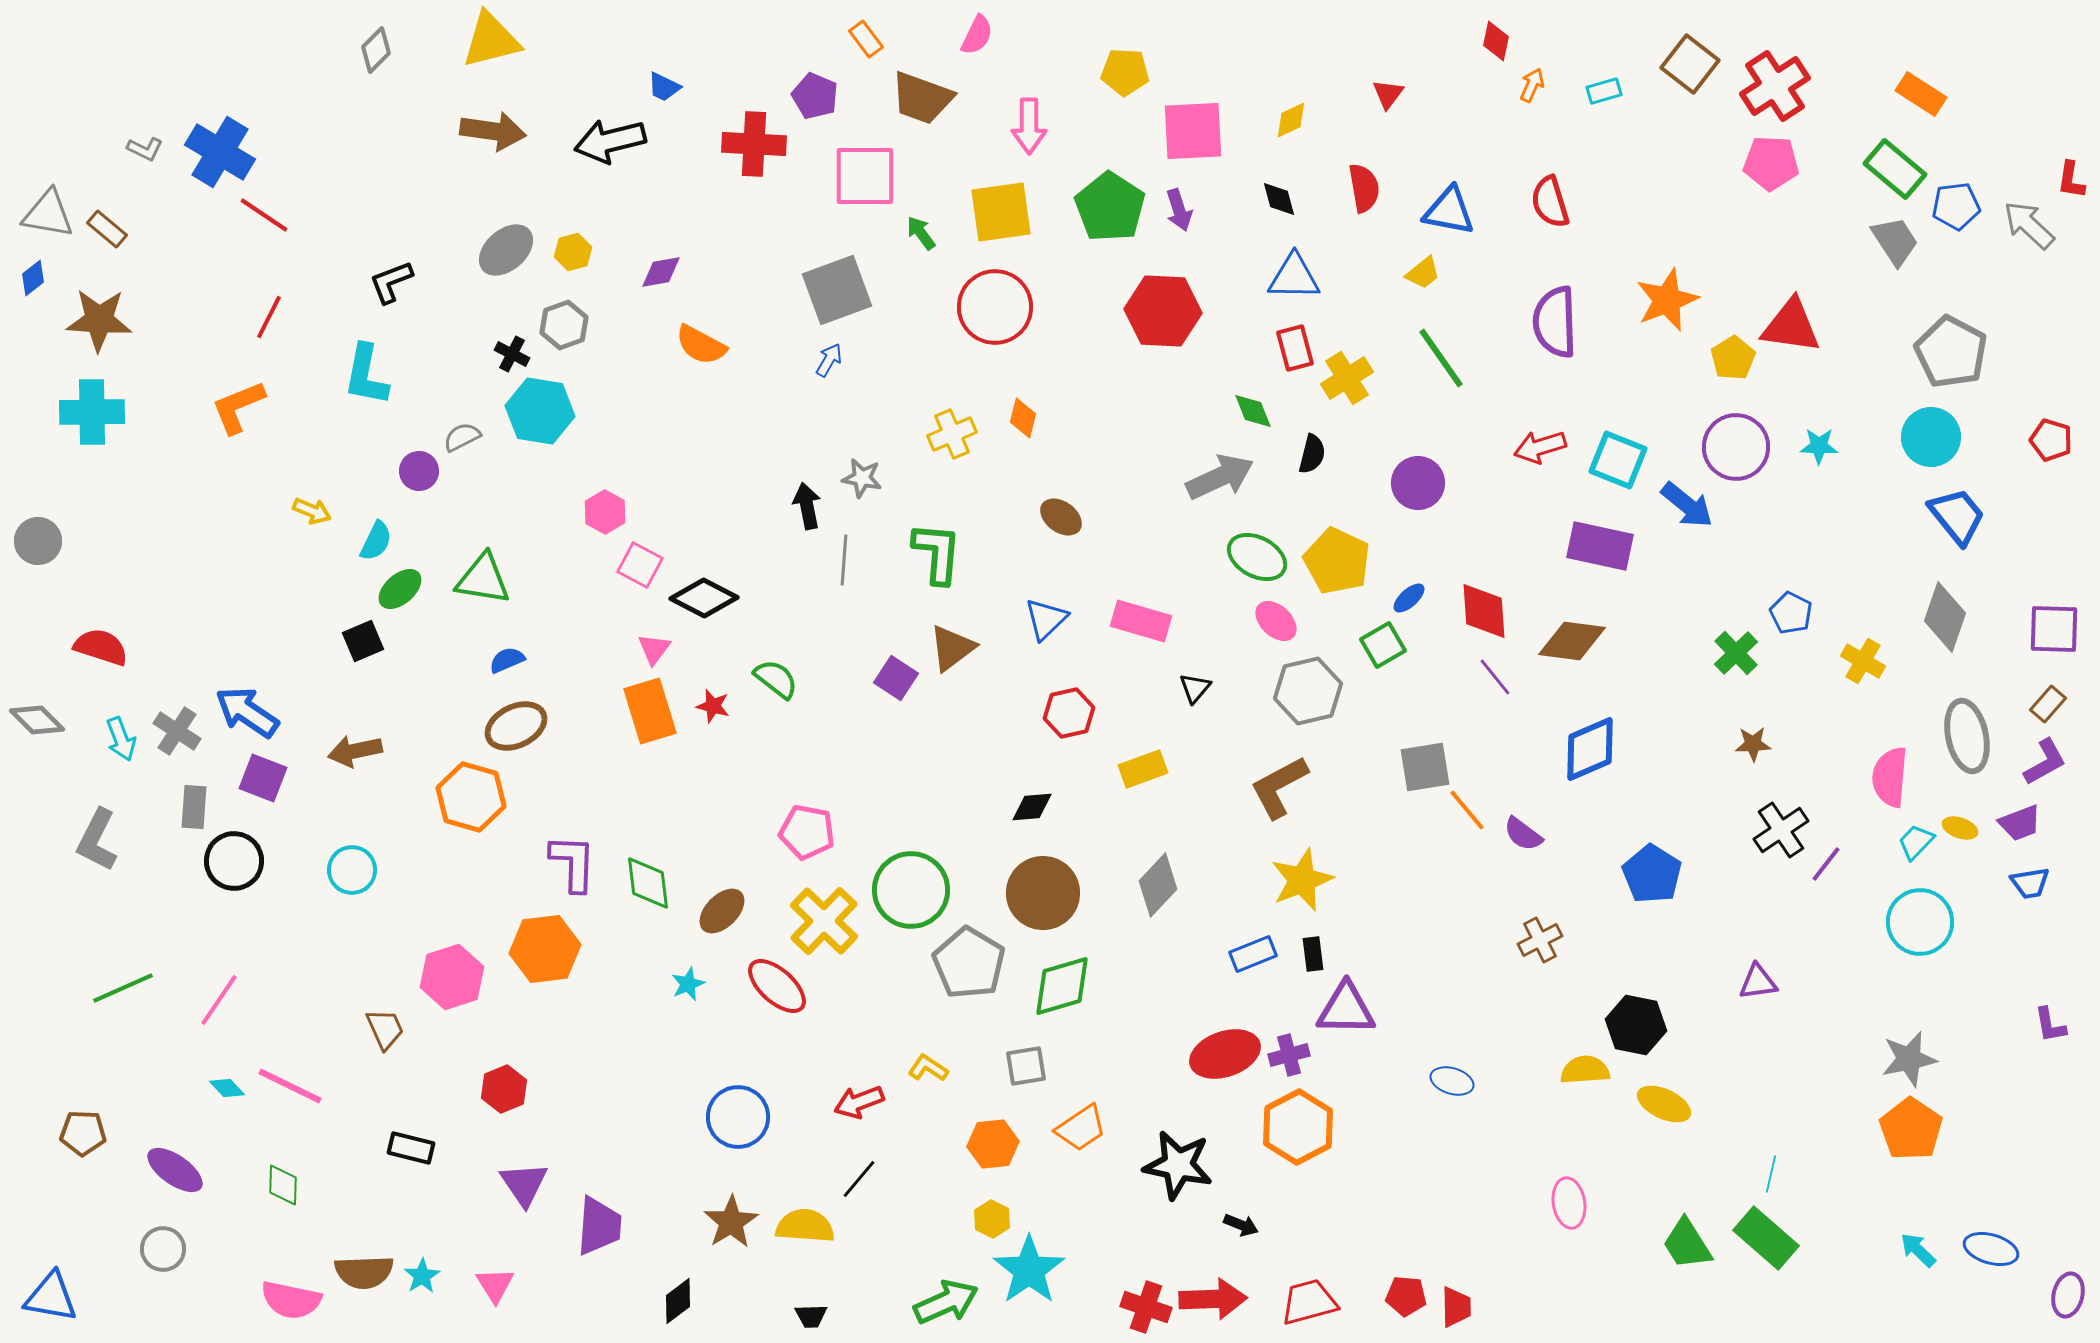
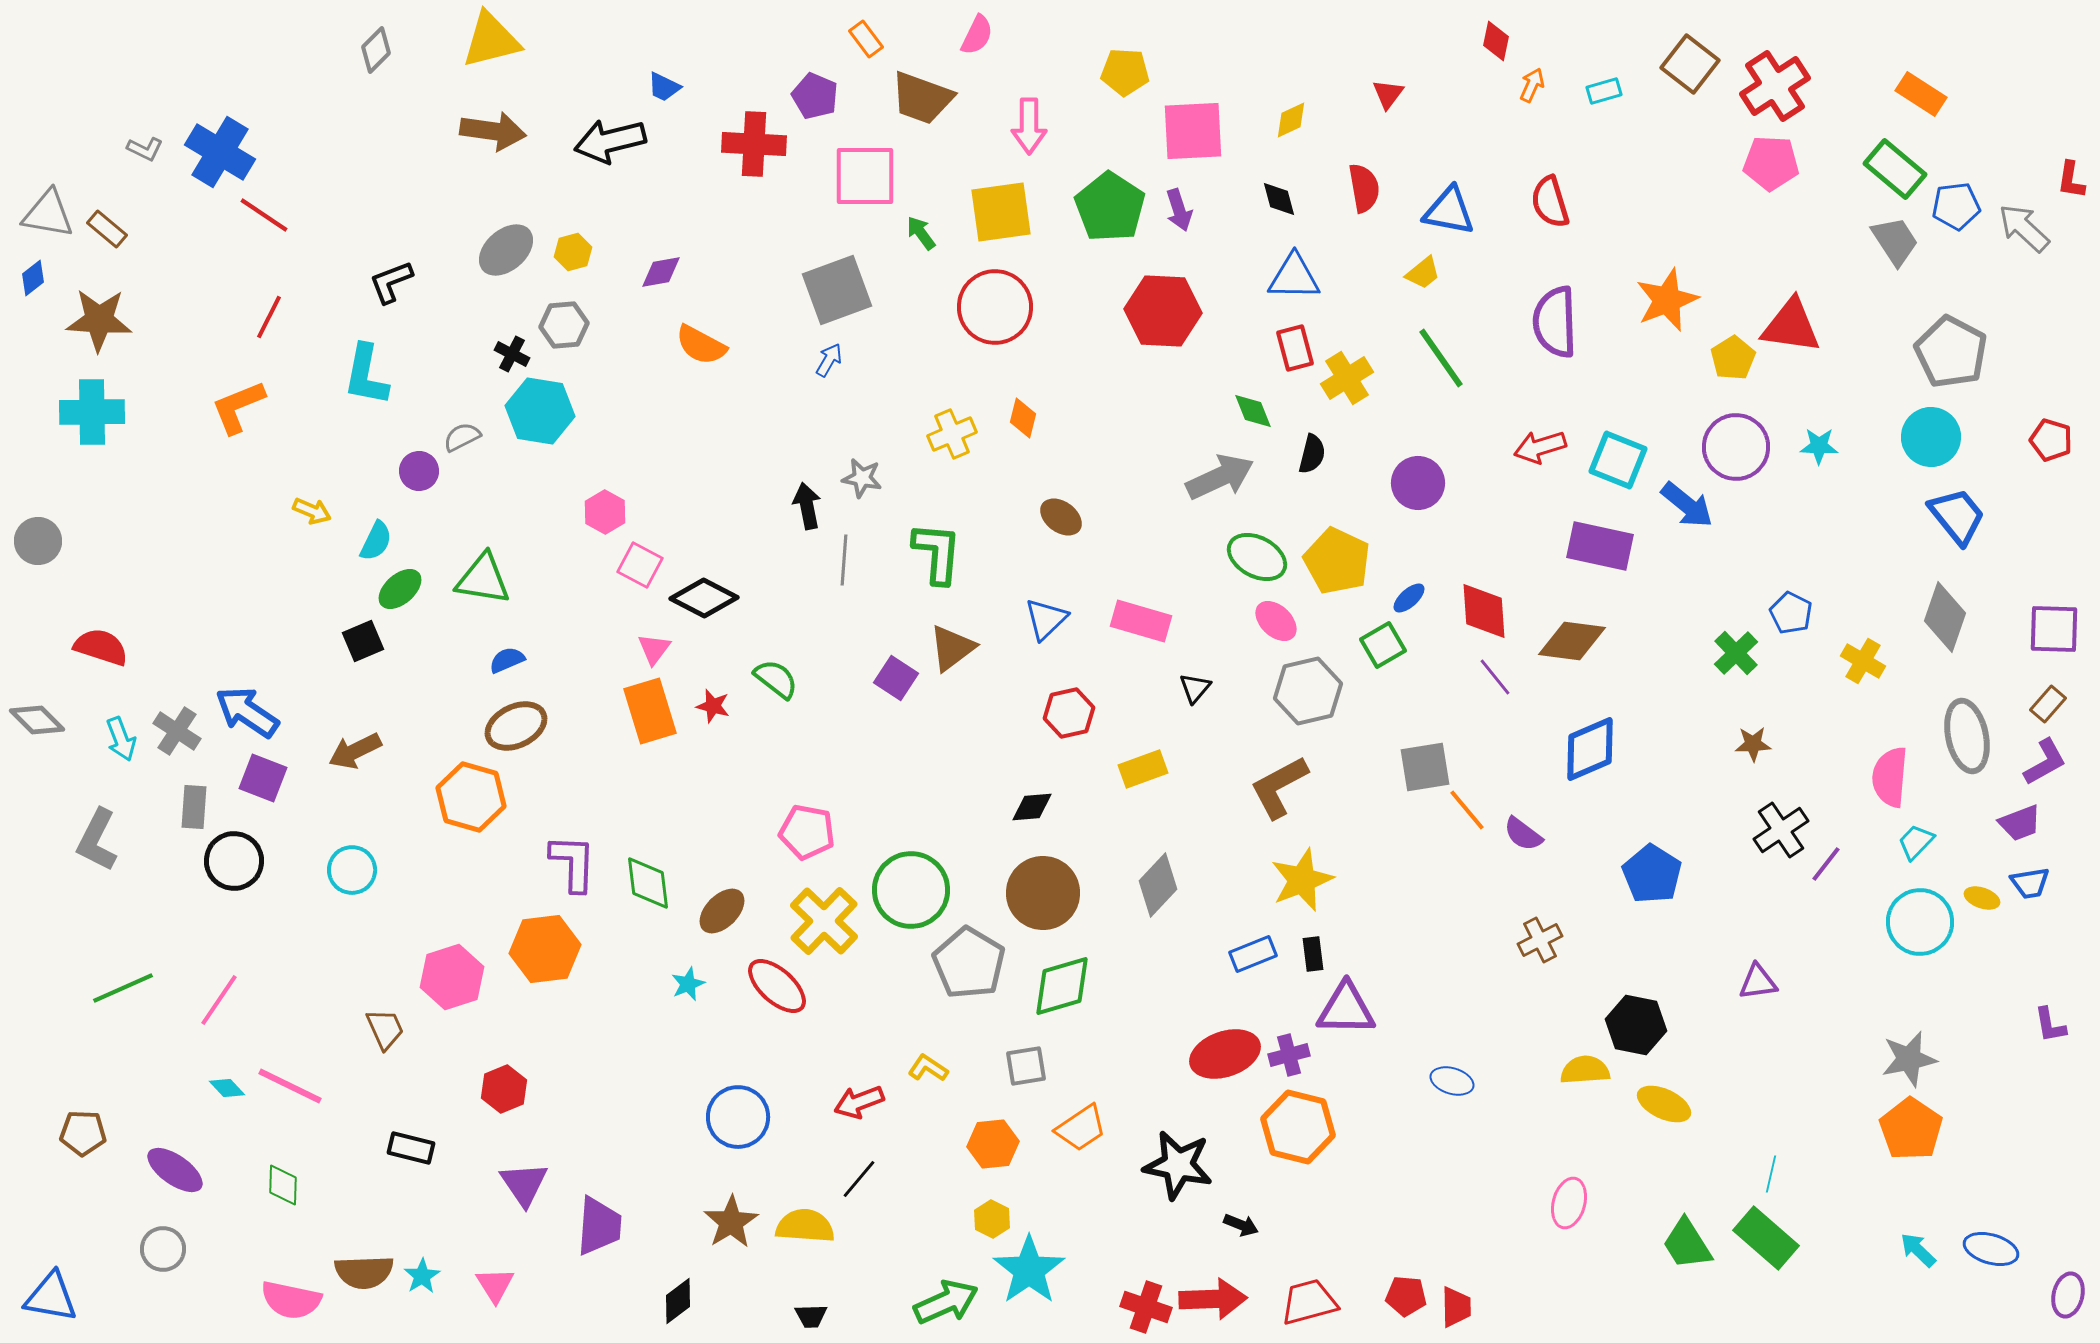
gray arrow at (2029, 225): moved 5 px left, 3 px down
gray hexagon at (564, 325): rotated 15 degrees clockwise
brown arrow at (355, 751): rotated 14 degrees counterclockwise
yellow ellipse at (1960, 828): moved 22 px right, 70 px down
orange hexagon at (1298, 1127): rotated 18 degrees counterclockwise
pink ellipse at (1569, 1203): rotated 24 degrees clockwise
